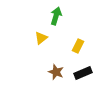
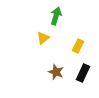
yellow triangle: moved 2 px right
black rectangle: rotated 42 degrees counterclockwise
